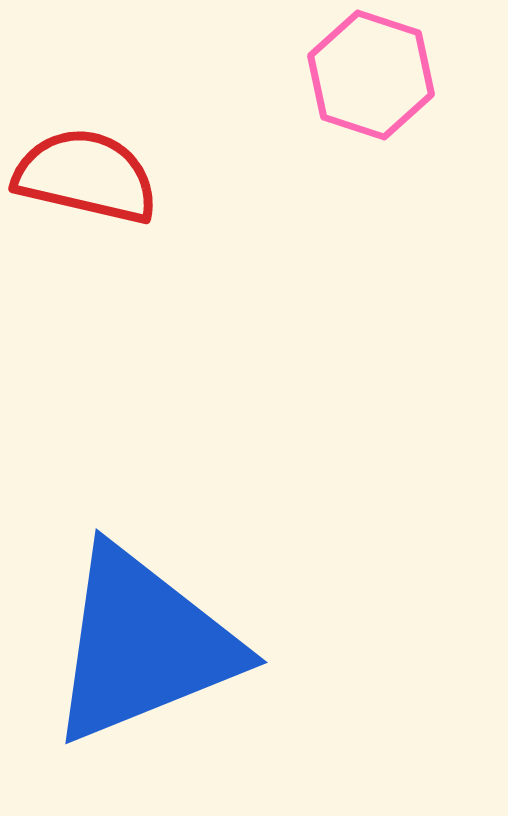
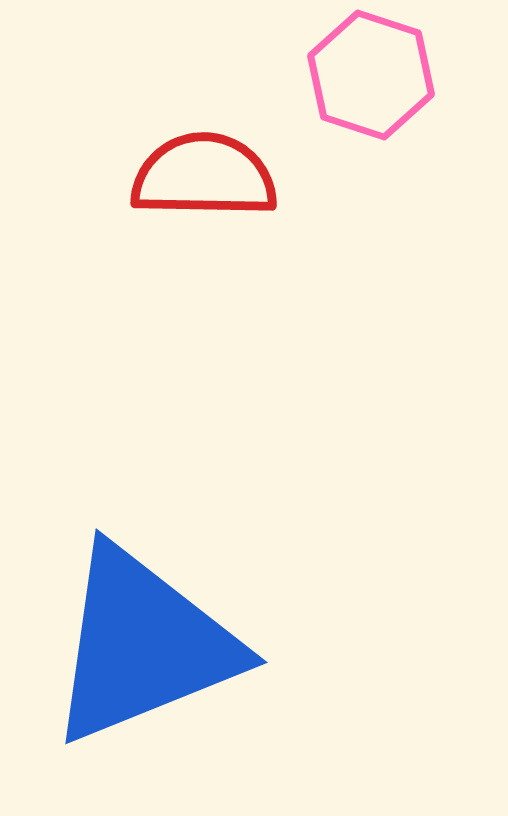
red semicircle: moved 118 px right; rotated 12 degrees counterclockwise
